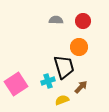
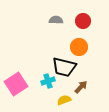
black trapezoid: rotated 120 degrees clockwise
yellow semicircle: moved 2 px right
